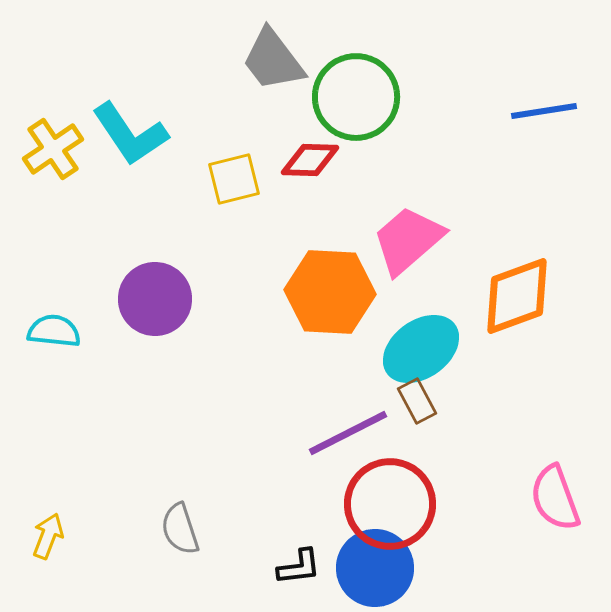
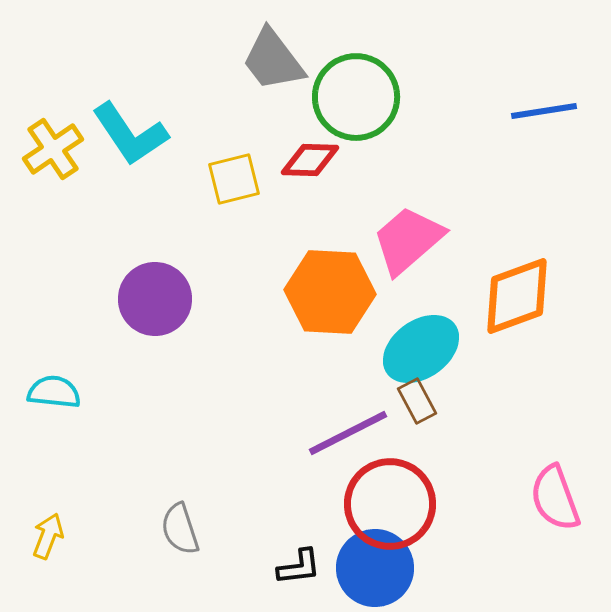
cyan semicircle: moved 61 px down
